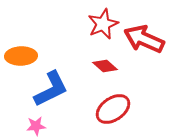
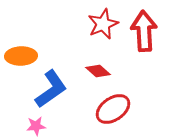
red arrow: moved 8 px up; rotated 63 degrees clockwise
red diamond: moved 7 px left, 5 px down
blue L-shape: rotated 9 degrees counterclockwise
